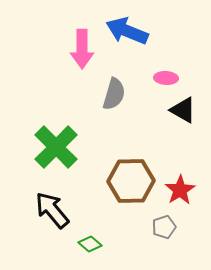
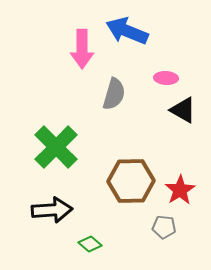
black arrow: rotated 126 degrees clockwise
gray pentagon: rotated 25 degrees clockwise
